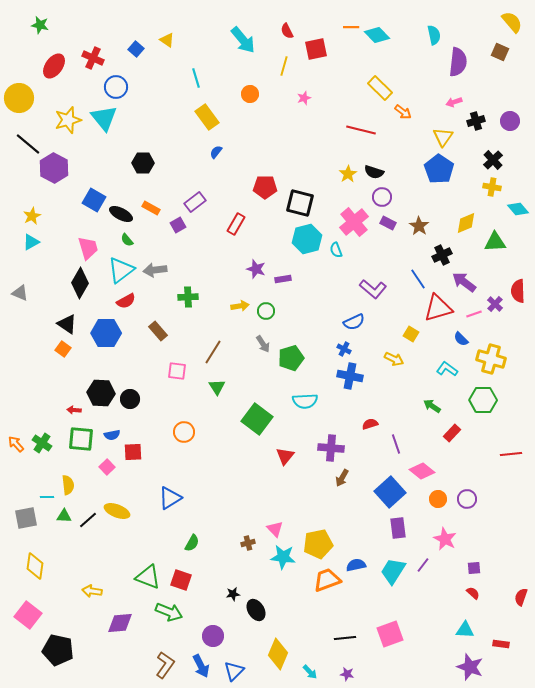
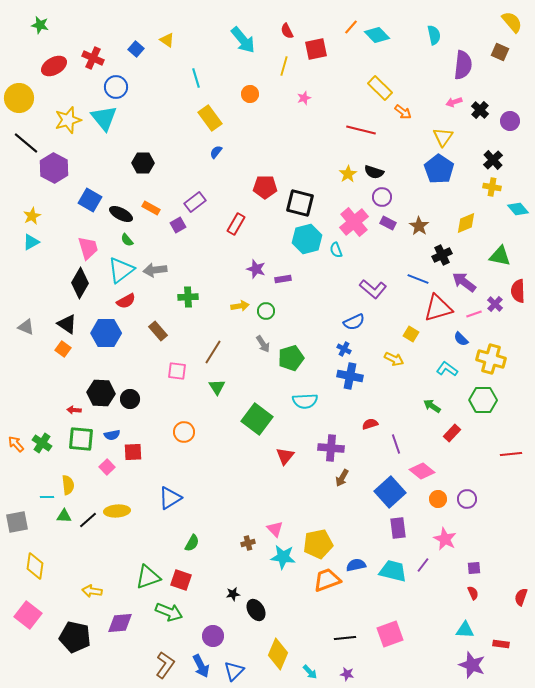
orange line at (351, 27): rotated 49 degrees counterclockwise
purple semicircle at (458, 62): moved 5 px right, 3 px down
red ellipse at (54, 66): rotated 25 degrees clockwise
yellow rectangle at (207, 117): moved 3 px right, 1 px down
black cross at (476, 121): moved 4 px right, 11 px up; rotated 30 degrees counterclockwise
black line at (28, 144): moved 2 px left, 1 px up
blue square at (94, 200): moved 4 px left
green triangle at (495, 242): moved 5 px right, 14 px down; rotated 15 degrees clockwise
blue line at (418, 279): rotated 35 degrees counterclockwise
gray triangle at (20, 293): moved 6 px right, 34 px down
yellow ellipse at (117, 511): rotated 25 degrees counterclockwise
gray square at (26, 518): moved 9 px left, 4 px down
cyan trapezoid at (393, 571): rotated 72 degrees clockwise
green triangle at (148, 577): rotated 40 degrees counterclockwise
red semicircle at (473, 593): rotated 24 degrees clockwise
black pentagon at (58, 650): moved 17 px right, 13 px up
purple star at (470, 667): moved 2 px right, 2 px up
